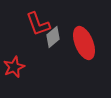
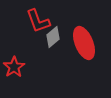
red L-shape: moved 3 px up
red star: rotated 10 degrees counterclockwise
